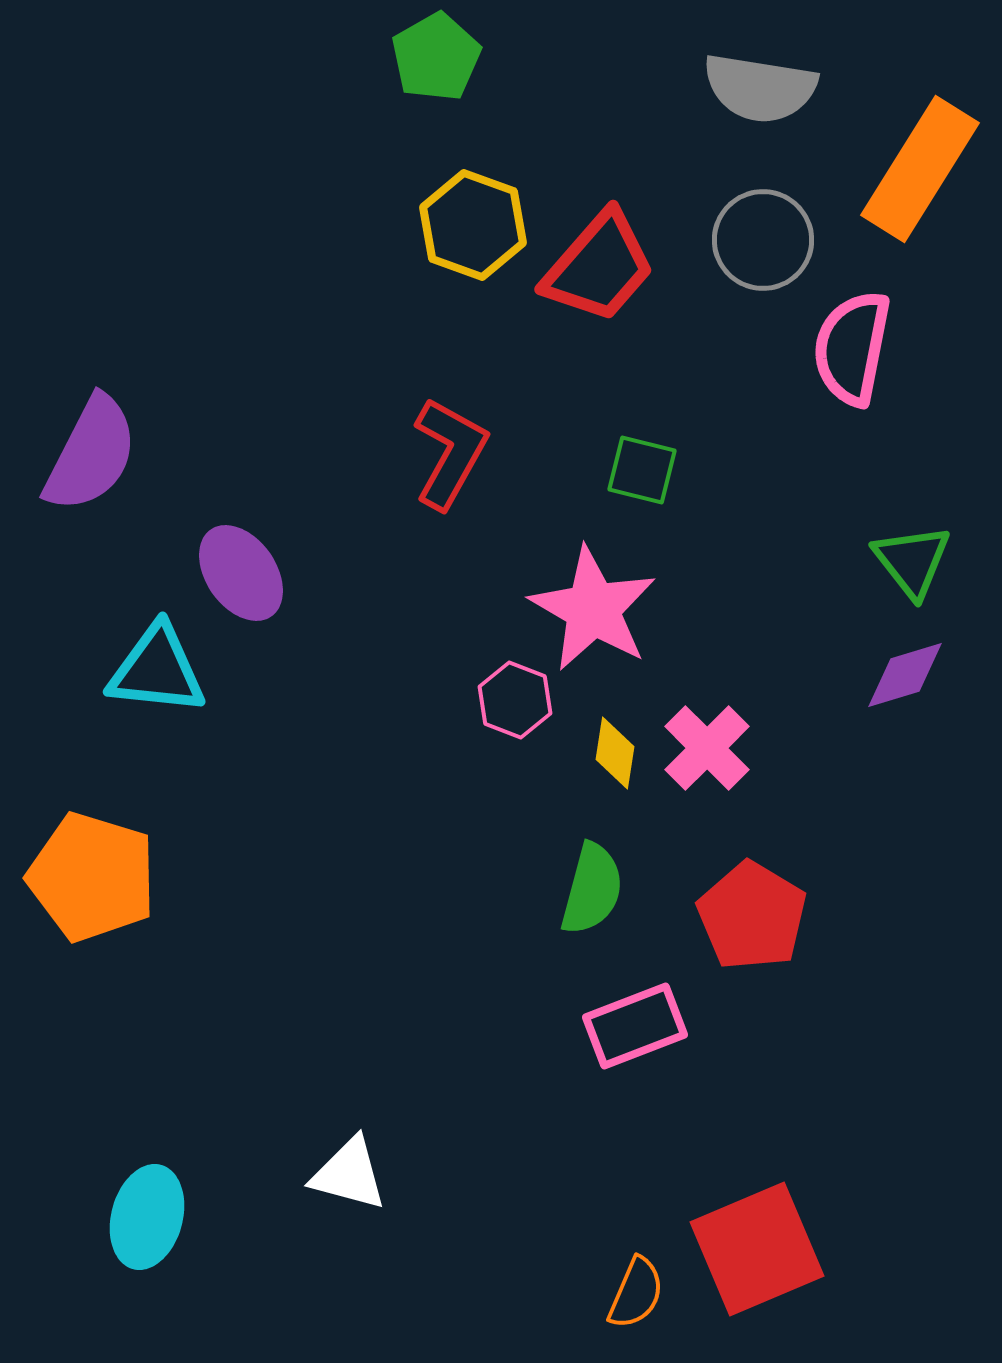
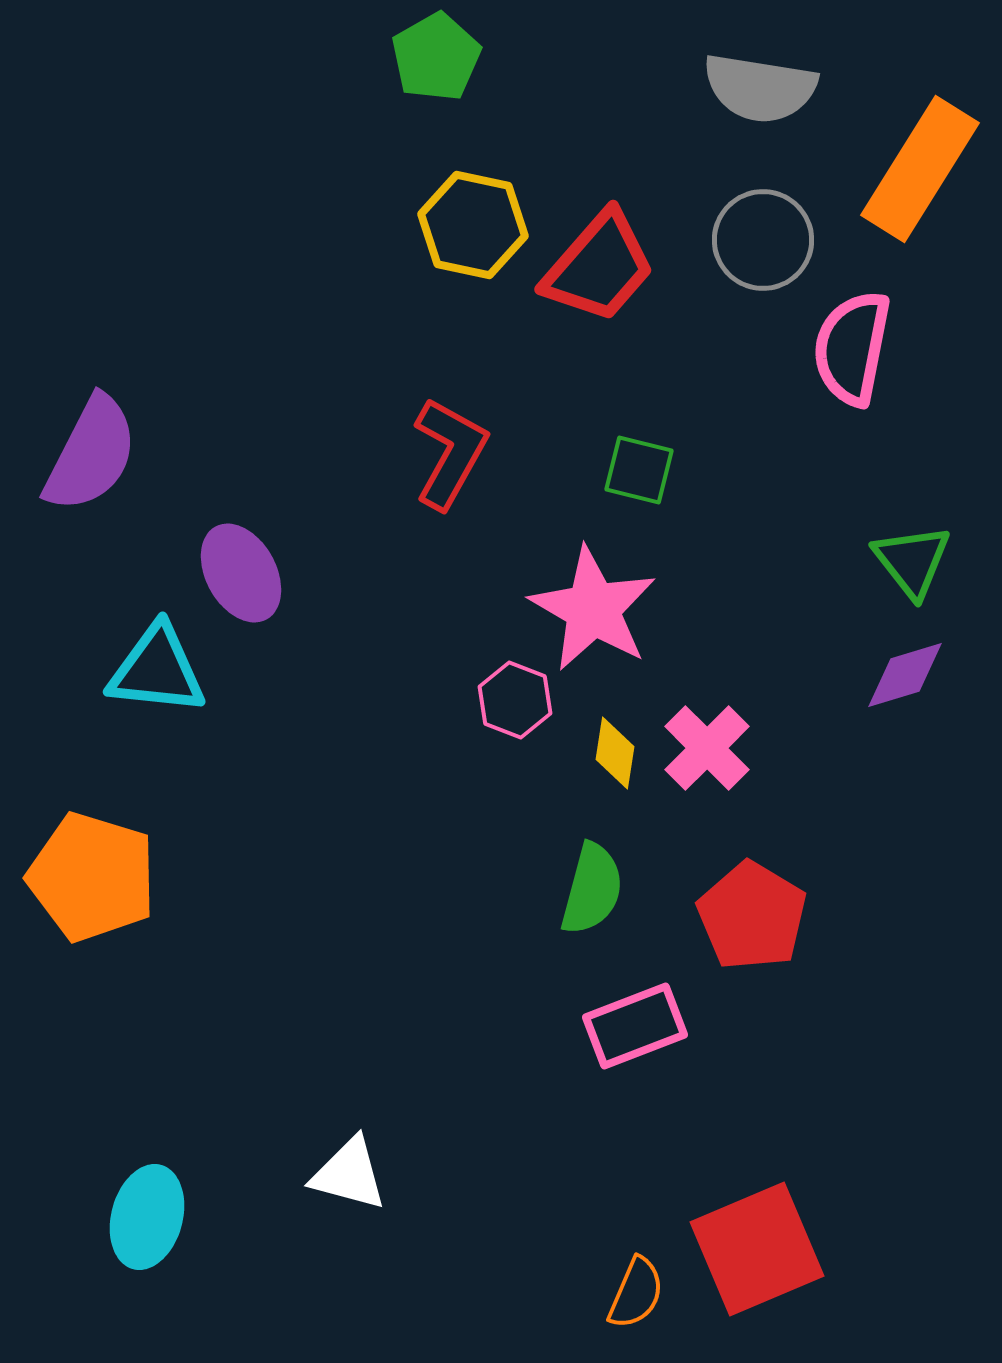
yellow hexagon: rotated 8 degrees counterclockwise
green square: moved 3 px left
purple ellipse: rotated 6 degrees clockwise
